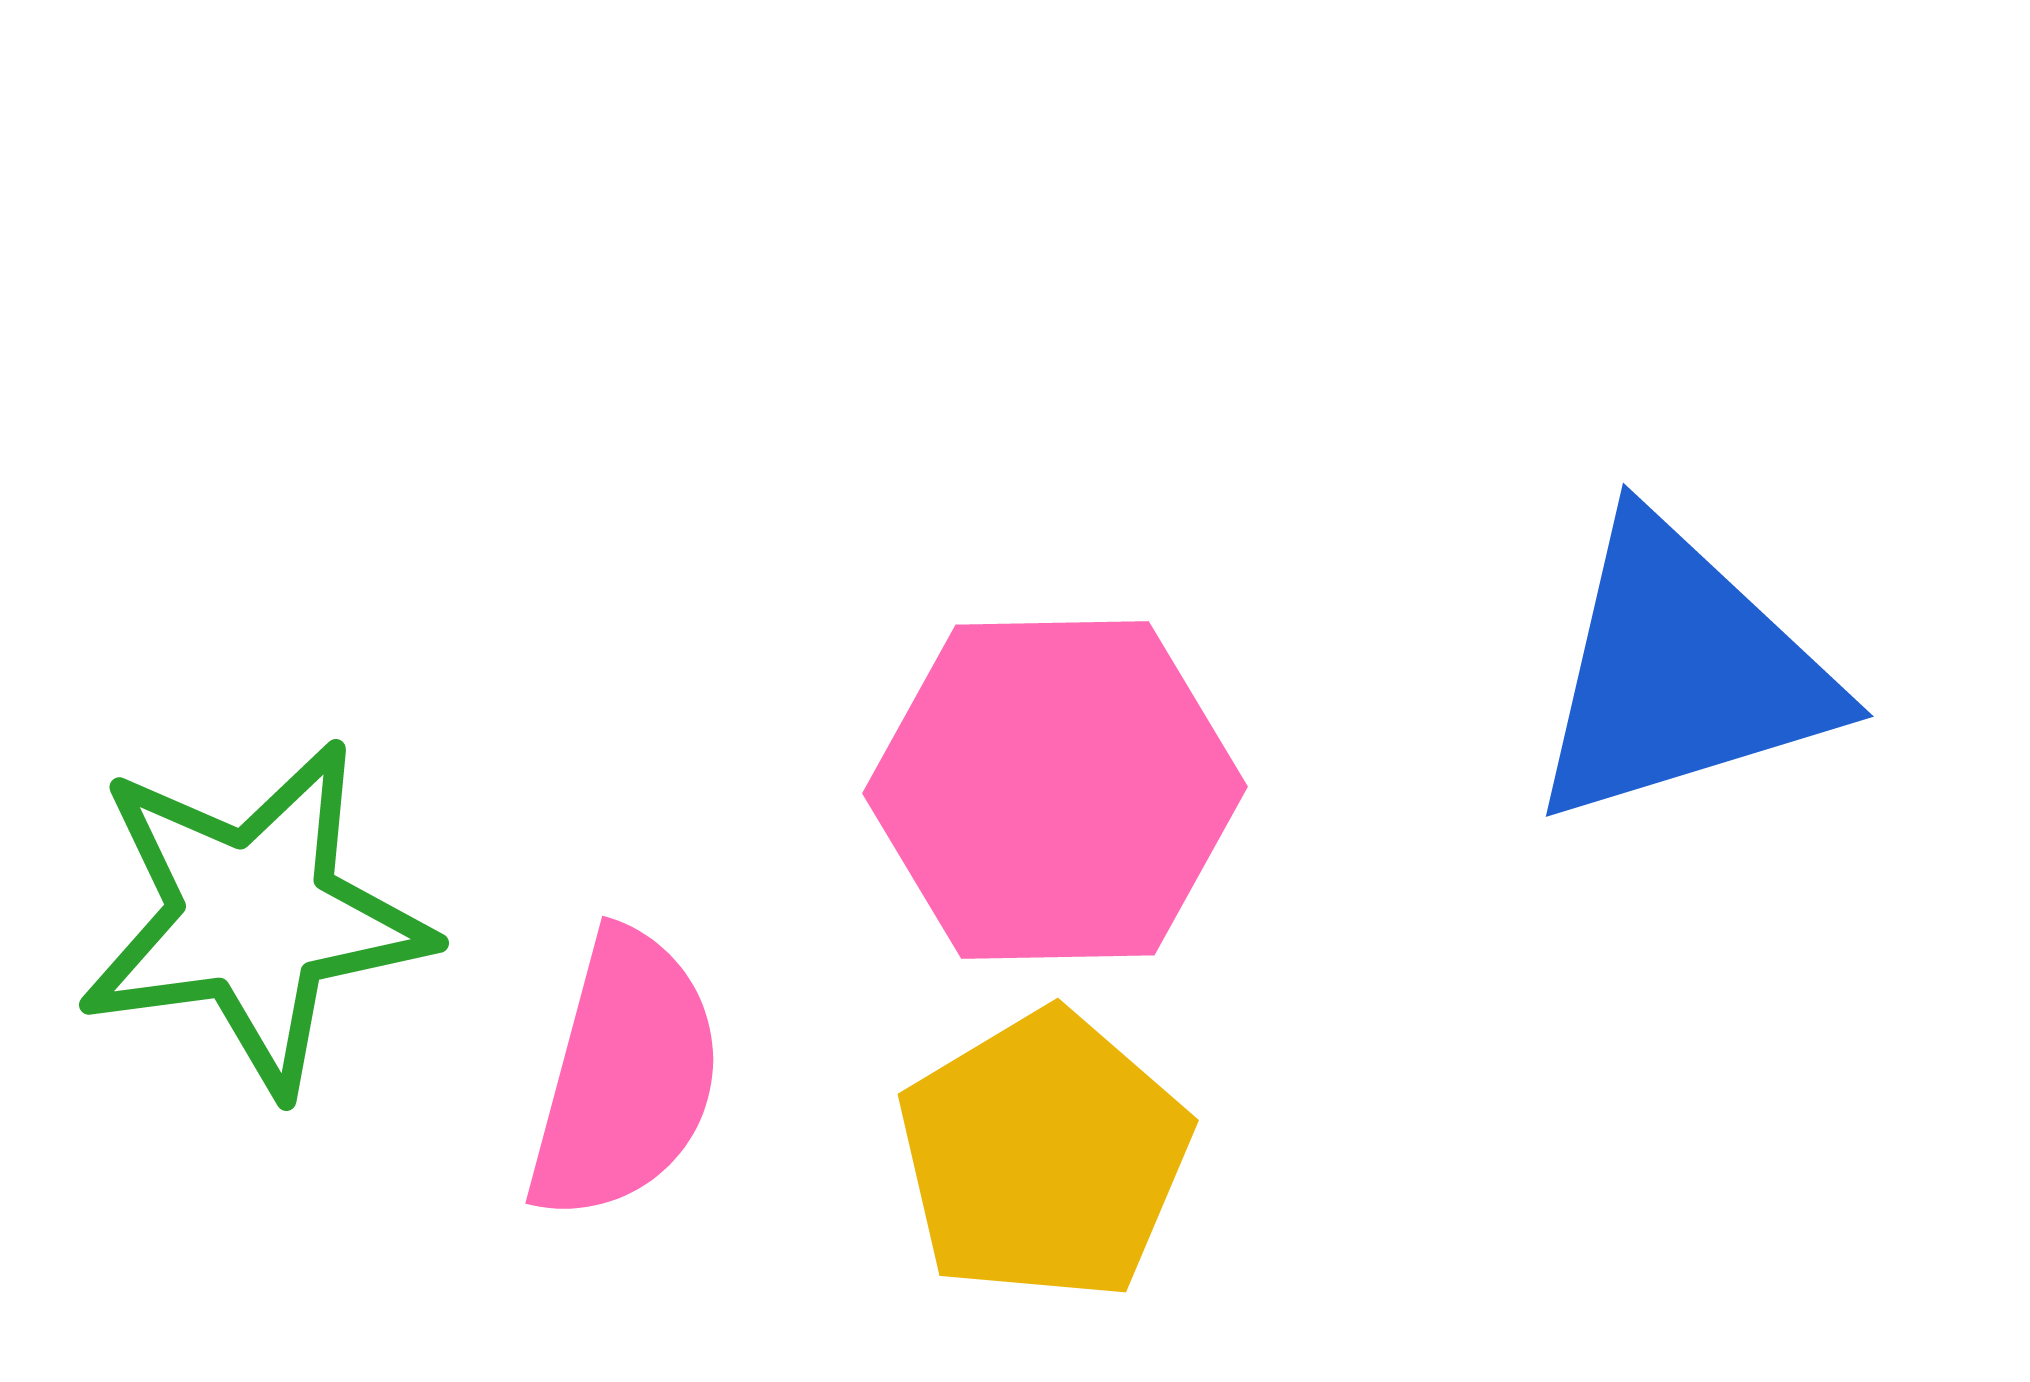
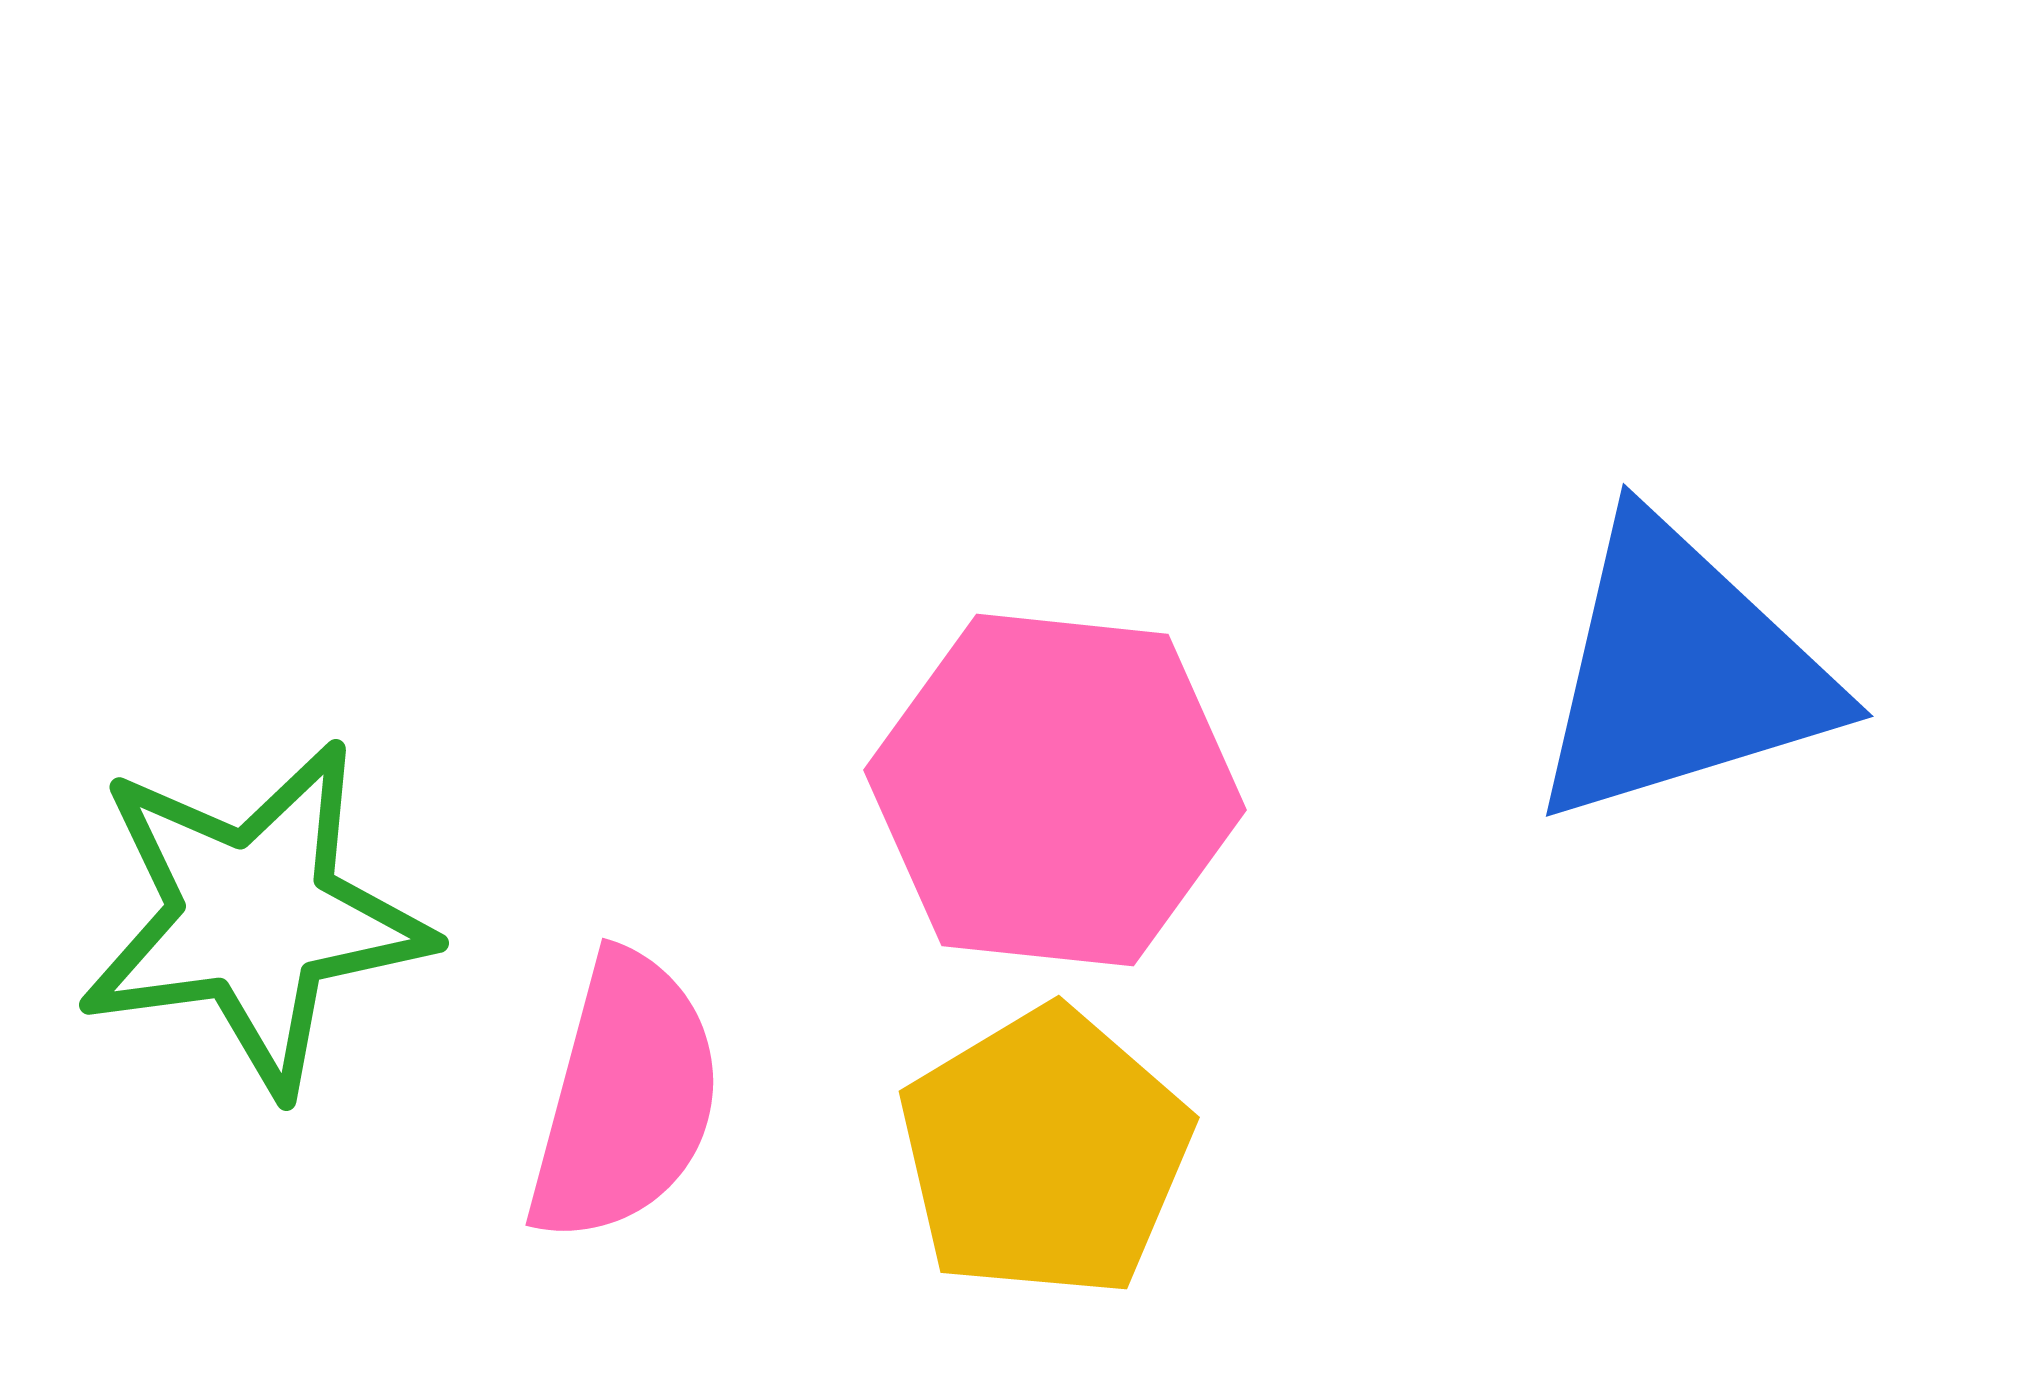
pink hexagon: rotated 7 degrees clockwise
pink semicircle: moved 22 px down
yellow pentagon: moved 1 px right, 3 px up
